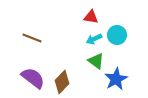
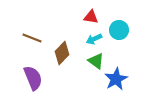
cyan circle: moved 2 px right, 5 px up
purple semicircle: rotated 30 degrees clockwise
brown diamond: moved 29 px up
